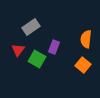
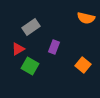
orange semicircle: moved 21 px up; rotated 84 degrees counterclockwise
red triangle: moved 1 px up; rotated 24 degrees clockwise
green square: moved 7 px left, 7 px down
